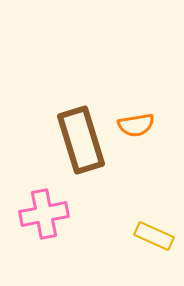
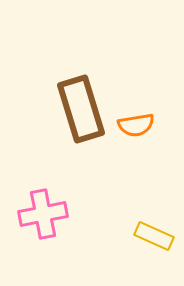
brown rectangle: moved 31 px up
pink cross: moved 1 px left
